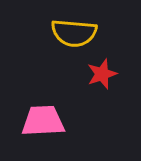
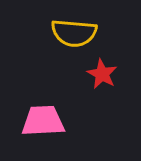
red star: rotated 24 degrees counterclockwise
